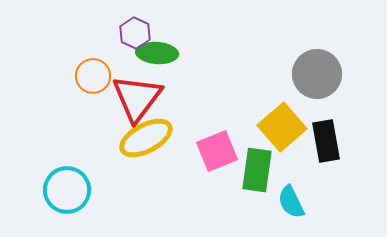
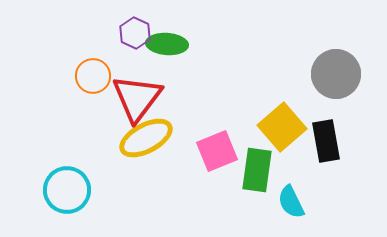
green ellipse: moved 10 px right, 9 px up
gray circle: moved 19 px right
